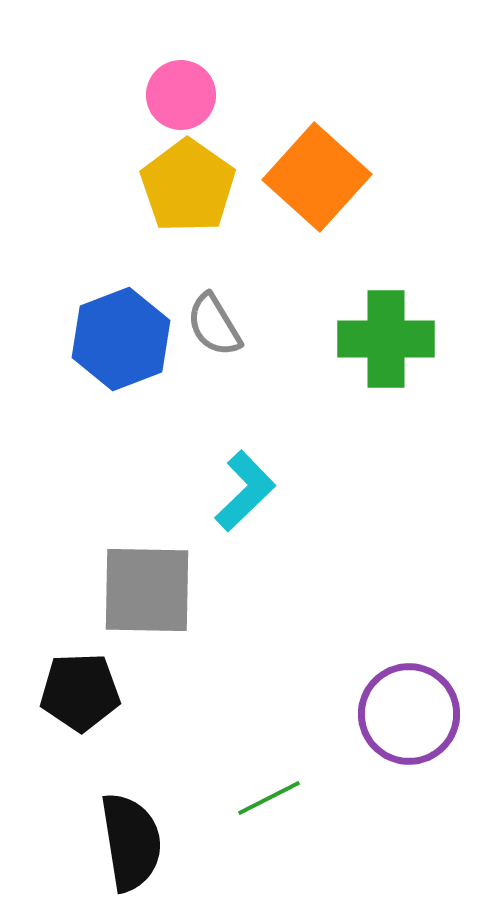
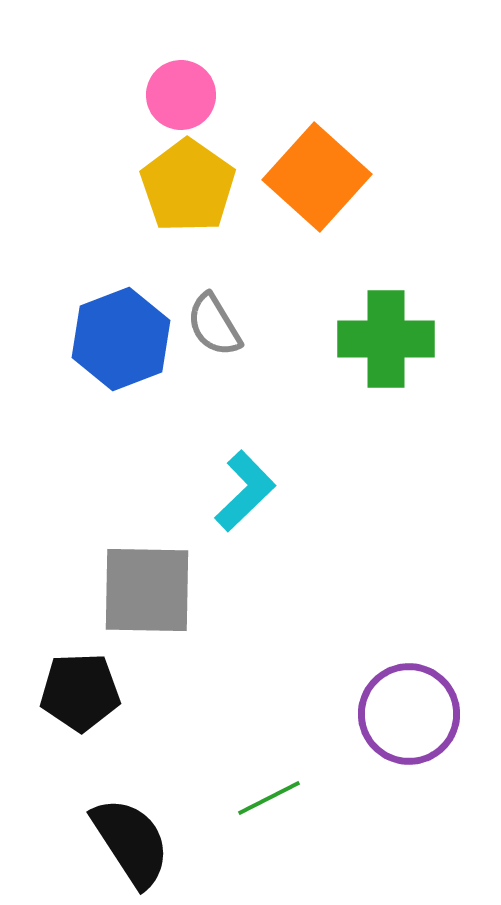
black semicircle: rotated 24 degrees counterclockwise
